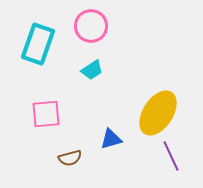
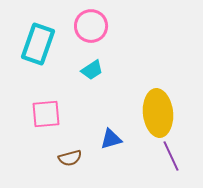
yellow ellipse: rotated 39 degrees counterclockwise
